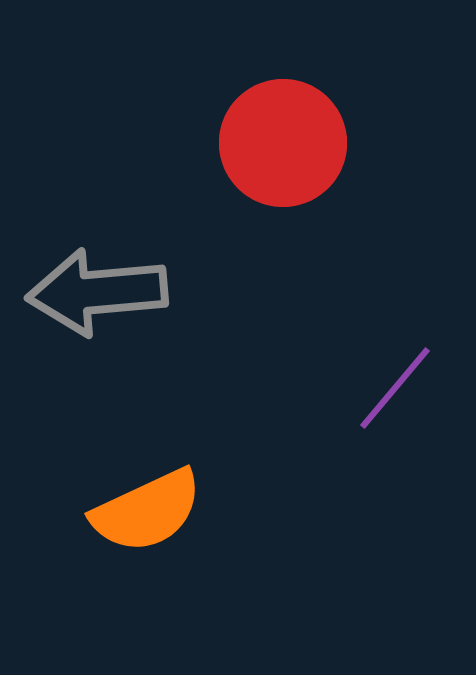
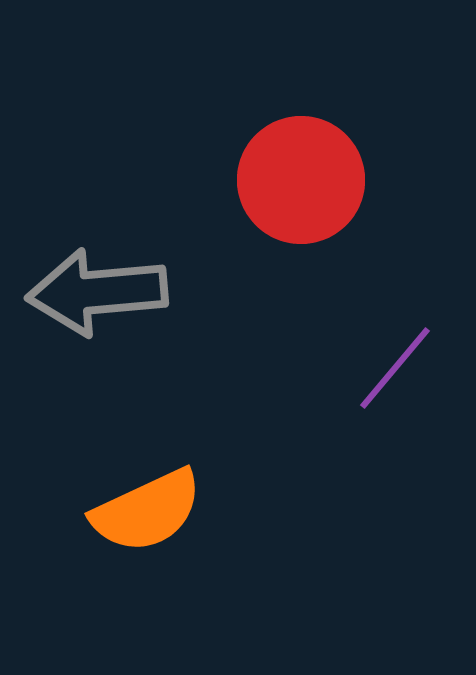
red circle: moved 18 px right, 37 px down
purple line: moved 20 px up
